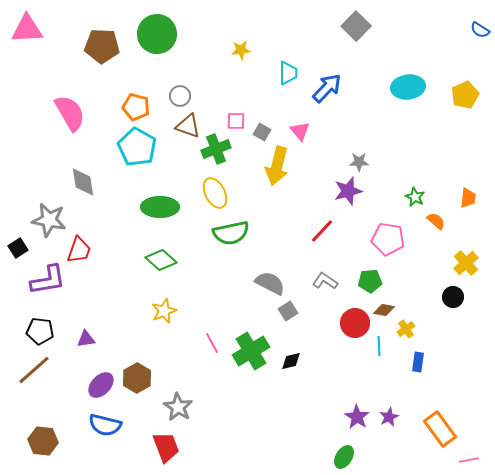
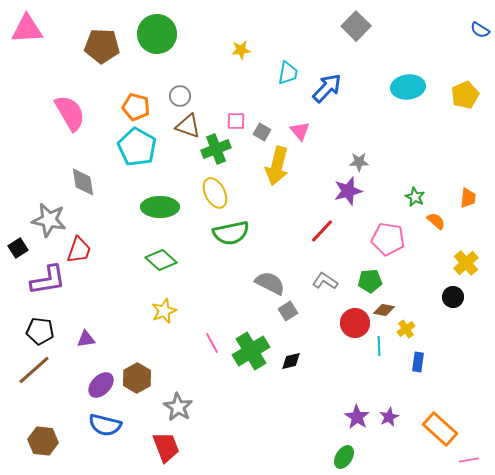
cyan trapezoid at (288, 73): rotated 10 degrees clockwise
orange rectangle at (440, 429): rotated 12 degrees counterclockwise
